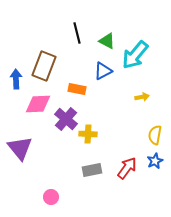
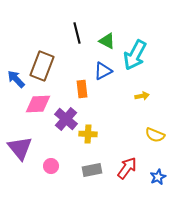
cyan arrow: rotated 12 degrees counterclockwise
brown rectangle: moved 2 px left
blue arrow: rotated 42 degrees counterclockwise
orange rectangle: moved 5 px right; rotated 72 degrees clockwise
yellow arrow: moved 1 px up
yellow semicircle: rotated 78 degrees counterclockwise
blue star: moved 3 px right, 16 px down
pink circle: moved 31 px up
